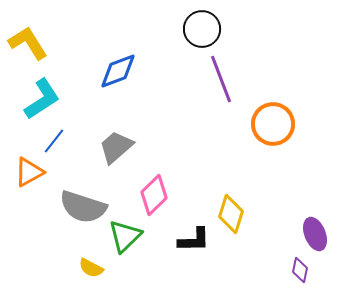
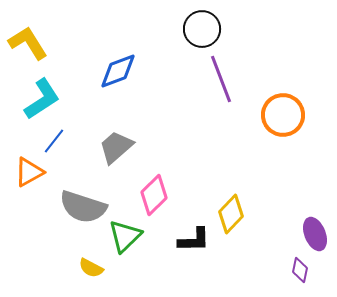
orange circle: moved 10 px right, 9 px up
yellow diamond: rotated 27 degrees clockwise
